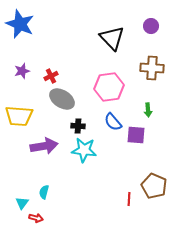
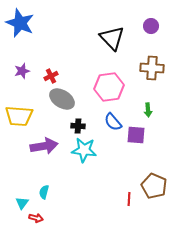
blue star: moved 1 px up
